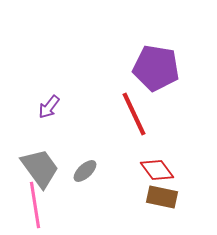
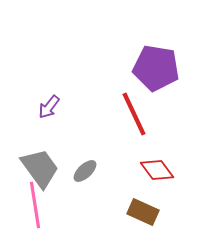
brown rectangle: moved 19 px left, 15 px down; rotated 12 degrees clockwise
